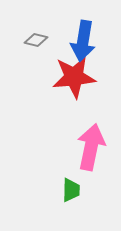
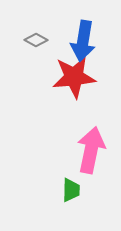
gray diamond: rotated 15 degrees clockwise
pink arrow: moved 3 px down
